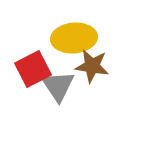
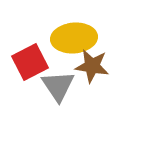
red square: moved 3 px left, 7 px up
